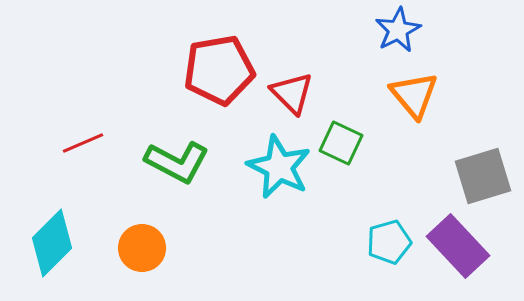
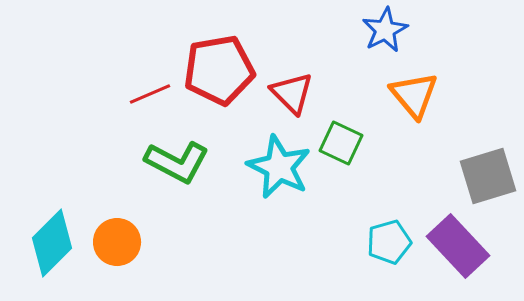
blue star: moved 13 px left
red line: moved 67 px right, 49 px up
gray square: moved 5 px right
orange circle: moved 25 px left, 6 px up
